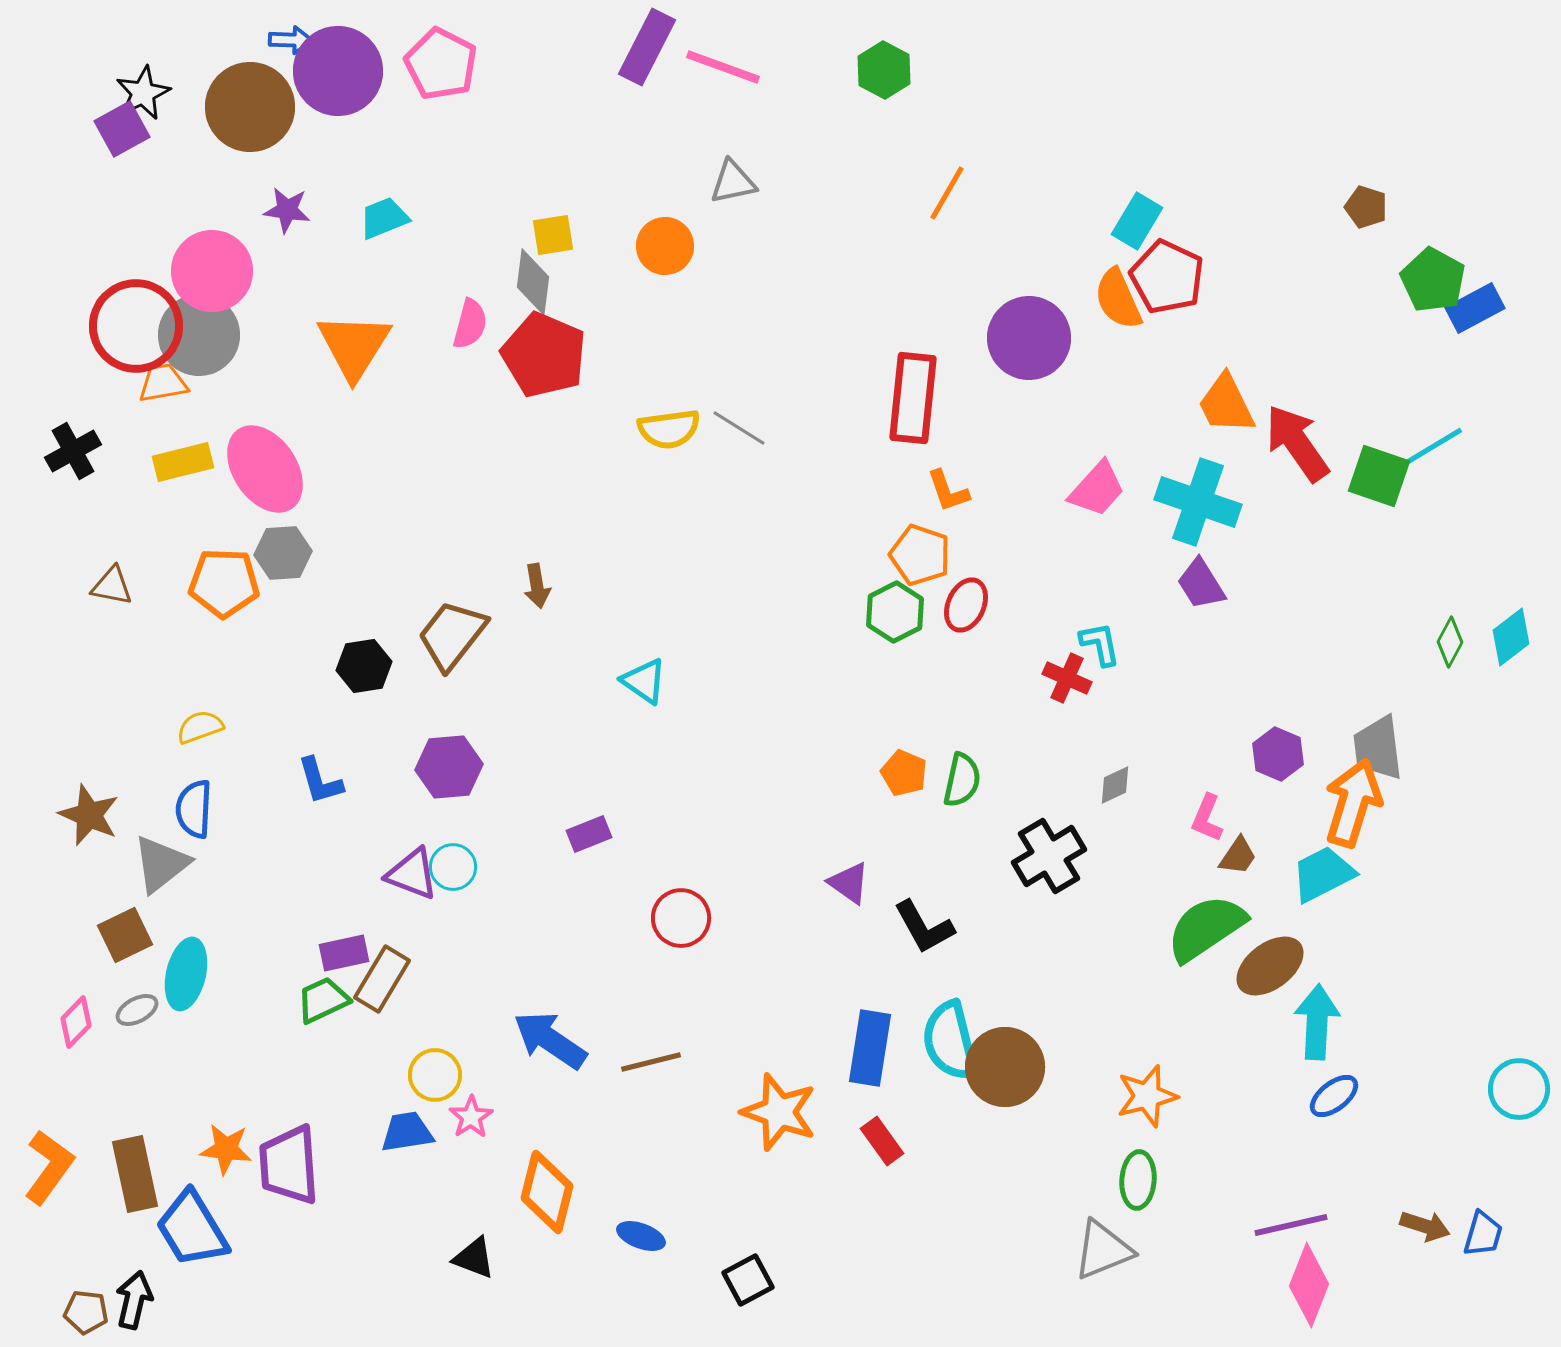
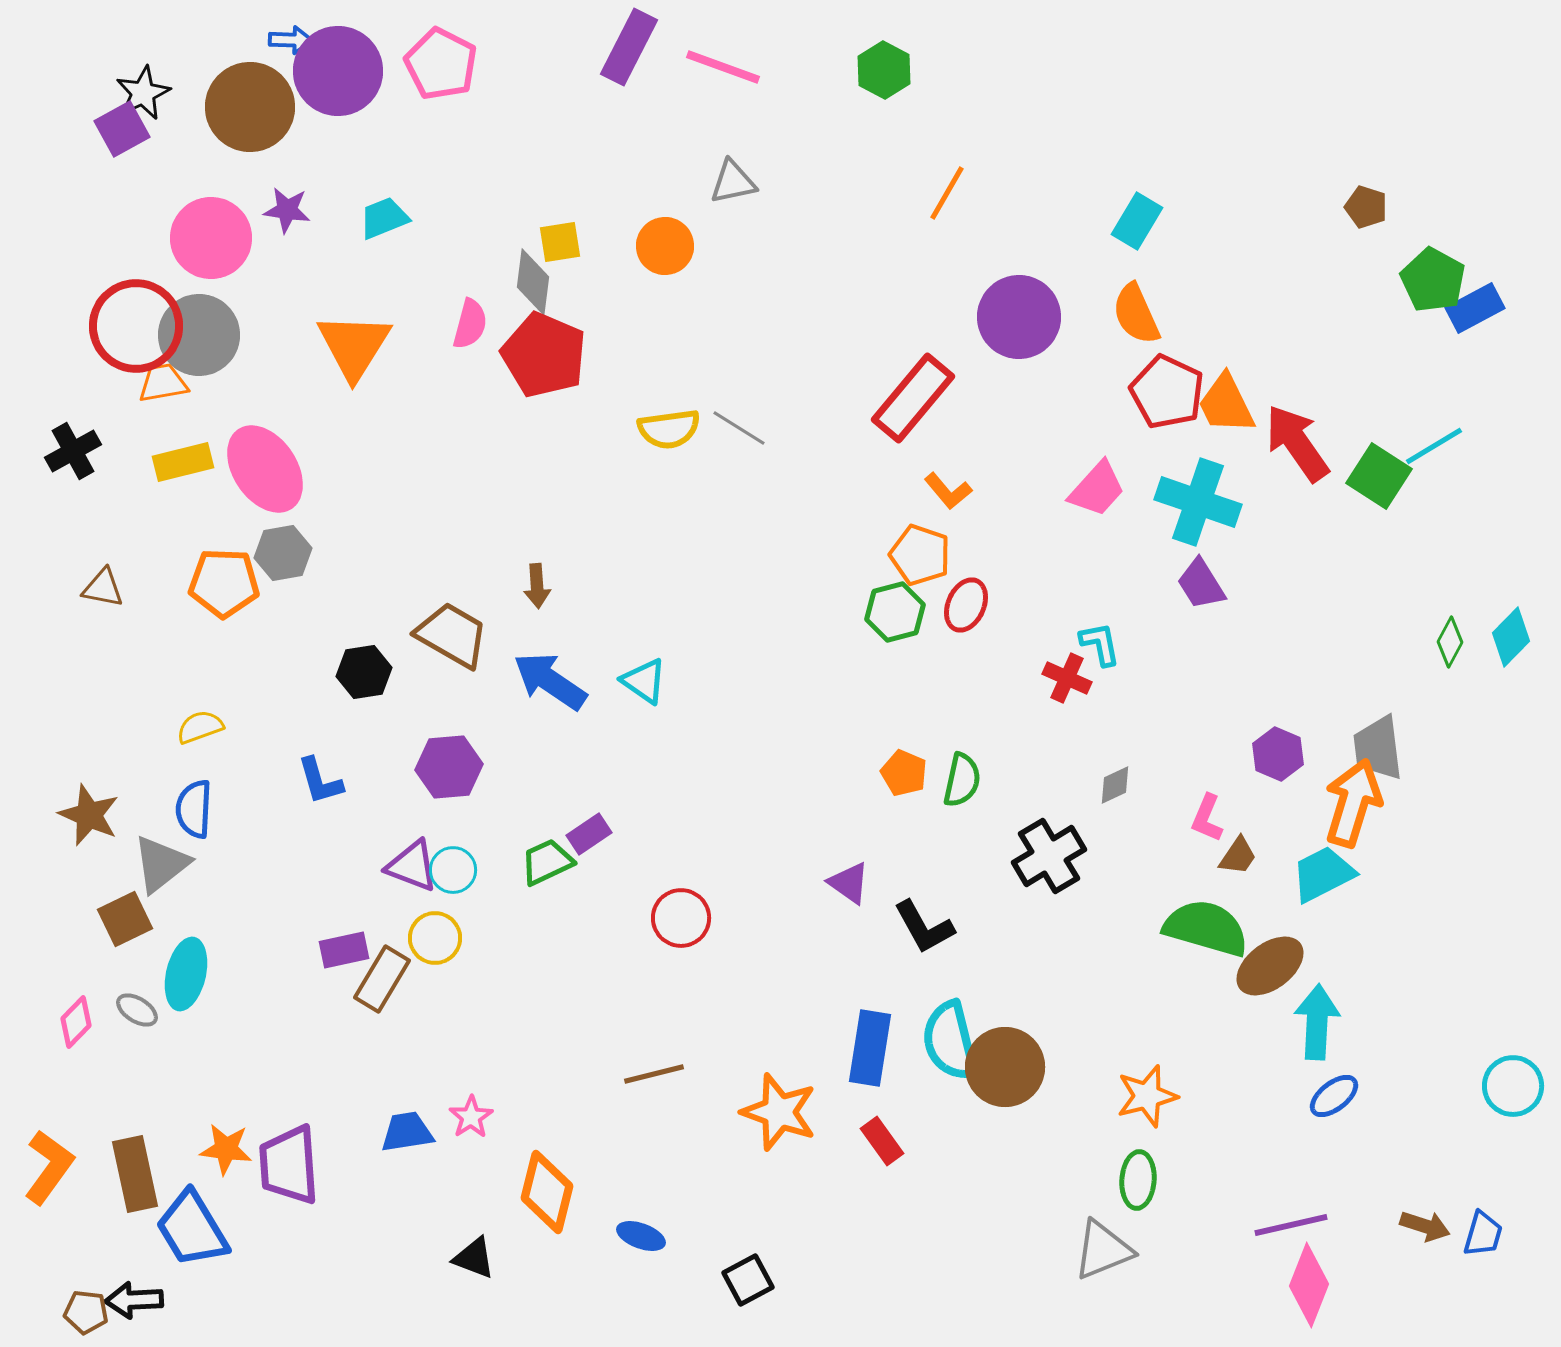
purple rectangle at (647, 47): moved 18 px left
yellow square at (553, 235): moved 7 px right, 7 px down
pink circle at (212, 271): moved 1 px left, 33 px up
red pentagon at (1167, 277): moved 115 px down
orange semicircle at (1118, 299): moved 18 px right, 15 px down
purple circle at (1029, 338): moved 10 px left, 21 px up
red rectangle at (913, 398): rotated 34 degrees clockwise
green square at (1379, 476): rotated 14 degrees clockwise
orange L-shape at (948, 491): rotated 21 degrees counterclockwise
gray hexagon at (283, 553): rotated 6 degrees counterclockwise
brown triangle at (112, 586): moved 9 px left, 2 px down
brown arrow at (537, 586): rotated 6 degrees clockwise
green hexagon at (895, 612): rotated 12 degrees clockwise
brown trapezoid at (452, 635): rotated 82 degrees clockwise
cyan diamond at (1511, 637): rotated 8 degrees counterclockwise
black hexagon at (364, 666): moved 6 px down
purple rectangle at (589, 834): rotated 12 degrees counterclockwise
cyan circle at (453, 867): moved 3 px down
purple triangle at (412, 874): moved 8 px up
green semicircle at (1206, 928): rotated 50 degrees clockwise
brown square at (125, 935): moved 16 px up
purple rectangle at (344, 953): moved 3 px up
green trapezoid at (323, 1000): moved 224 px right, 138 px up
gray ellipse at (137, 1010): rotated 60 degrees clockwise
blue arrow at (550, 1040): moved 359 px up
brown line at (651, 1062): moved 3 px right, 12 px down
yellow circle at (435, 1075): moved 137 px up
cyan circle at (1519, 1089): moved 6 px left, 3 px up
black arrow at (134, 1300): rotated 106 degrees counterclockwise
